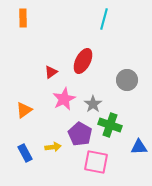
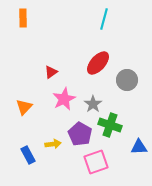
red ellipse: moved 15 px right, 2 px down; rotated 15 degrees clockwise
orange triangle: moved 3 px up; rotated 12 degrees counterclockwise
yellow arrow: moved 3 px up
blue rectangle: moved 3 px right, 2 px down
pink square: rotated 30 degrees counterclockwise
